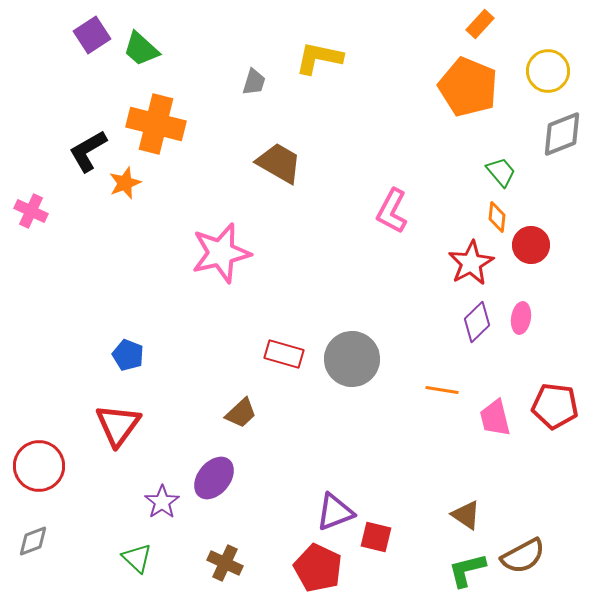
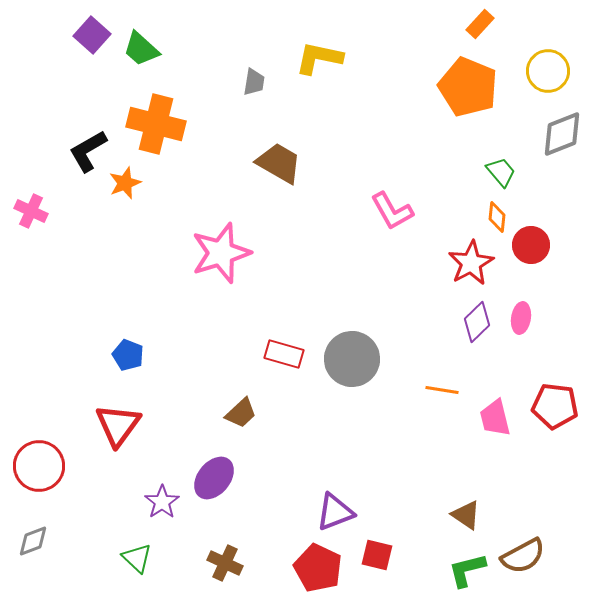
purple square at (92, 35): rotated 15 degrees counterclockwise
gray trapezoid at (254, 82): rotated 8 degrees counterclockwise
pink L-shape at (392, 211): rotated 57 degrees counterclockwise
pink star at (221, 253): rotated 4 degrees counterclockwise
red square at (376, 537): moved 1 px right, 18 px down
